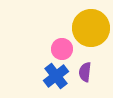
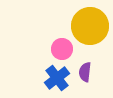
yellow circle: moved 1 px left, 2 px up
blue cross: moved 1 px right, 2 px down
